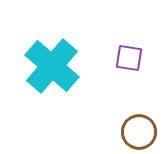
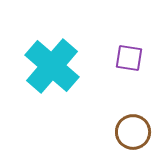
brown circle: moved 6 px left
